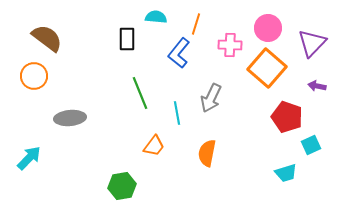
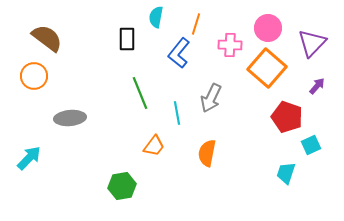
cyan semicircle: rotated 85 degrees counterclockwise
purple arrow: rotated 120 degrees clockwise
cyan trapezoid: rotated 125 degrees clockwise
